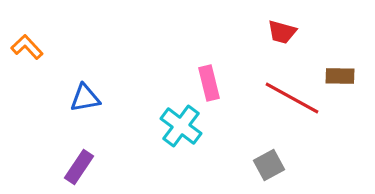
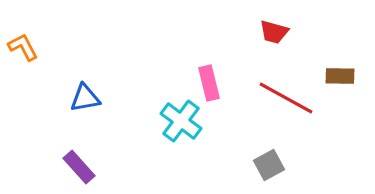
red trapezoid: moved 8 px left
orange L-shape: moved 4 px left; rotated 16 degrees clockwise
red line: moved 6 px left
cyan cross: moved 5 px up
purple rectangle: rotated 76 degrees counterclockwise
